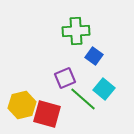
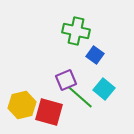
green cross: rotated 16 degrees clockwise
blue square: moved 1 px right, 1 px up
purple square: moved 1 px right, 2 px down
green line: moved 3 px left, 2 px up
red square: moved 2 px right, 2 px up
